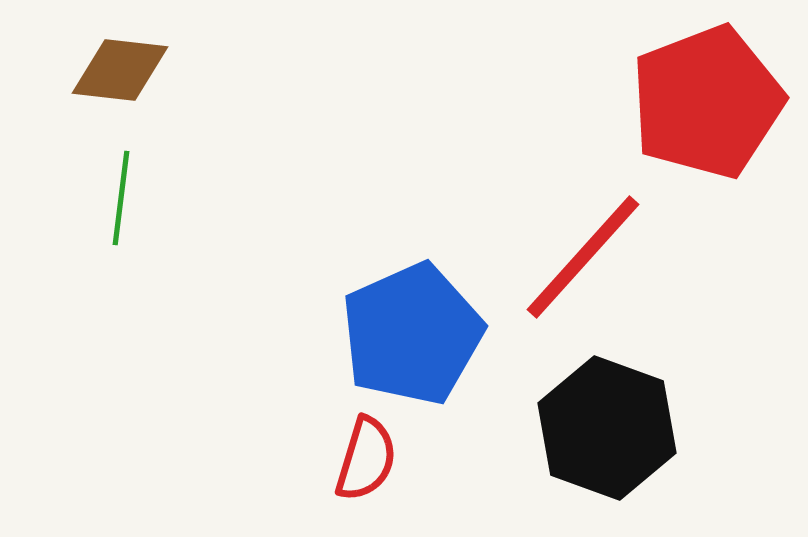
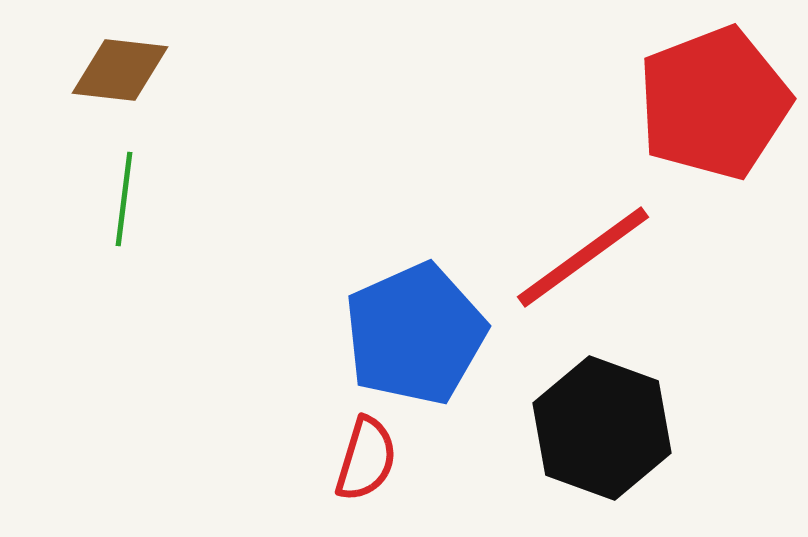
red pentagon: moved 7 px right, 1 px down
green line: moved 3 px right, 1 px down
red line: rotated 12 degrees clockwise
blue pentagon: moved 3 px right
black hexagon: moved 5 px left
